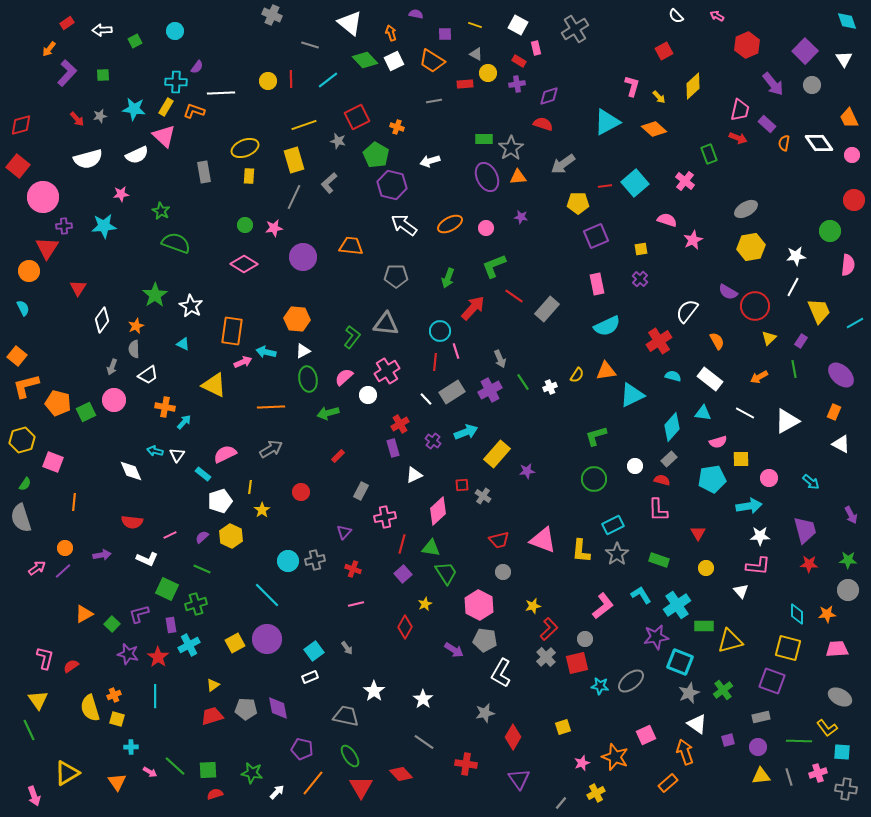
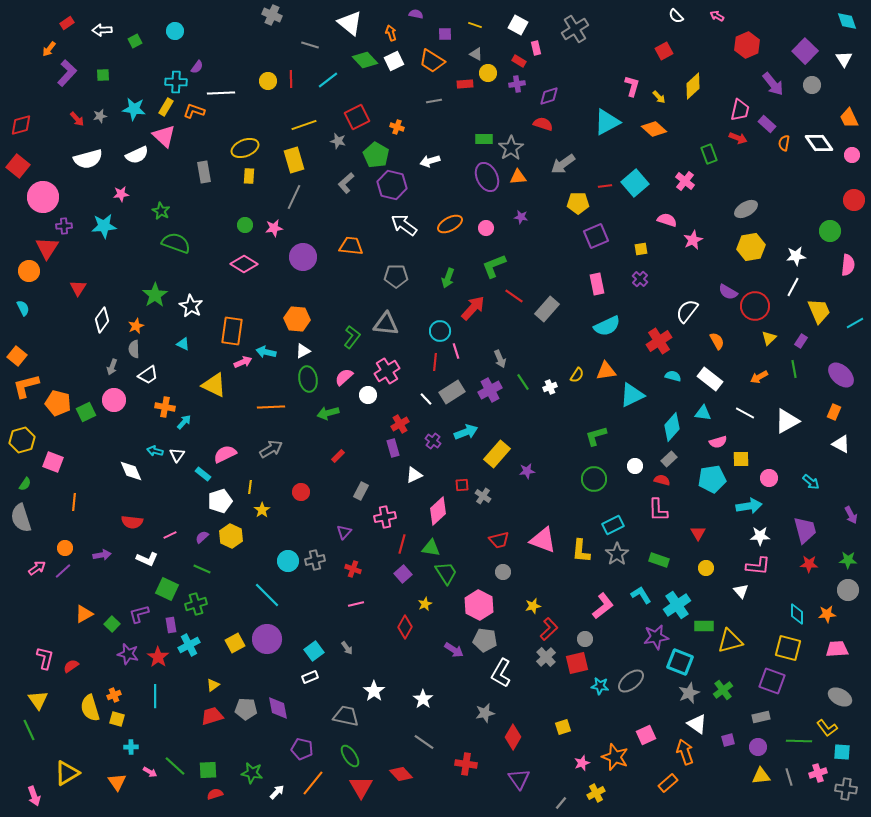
gray L-shape at (329, 183): moved 17 px right
